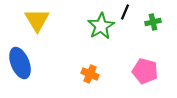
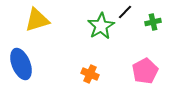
black line: rotated 21 degrees clockwise
yellow triangle: rotated 44 degrees clockwise
blue ellipse: moved 1 px right, 1 px down
pink pentagon: rotated 30 degrees clockwise
